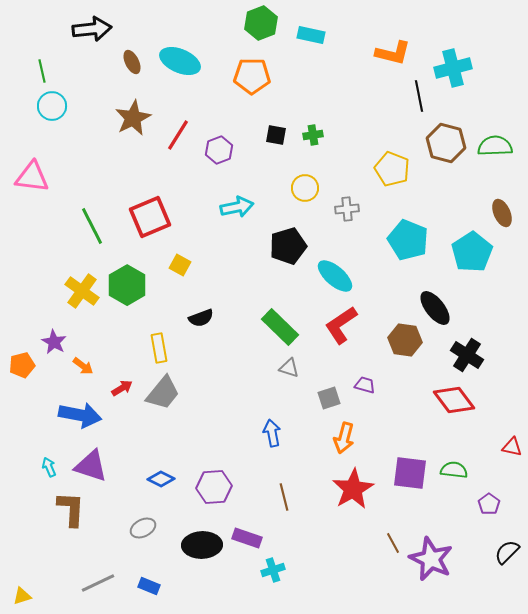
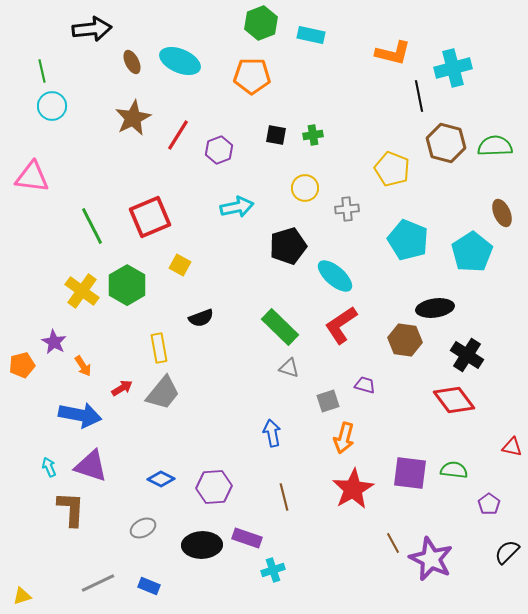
black ellipse at (435, 308): rotated 60 degrees counterclockwise
orange arrow at (83, 366): rotated 20 degrees clockwise
gray square at (329, 398): moved 1 px left, 3 px down
